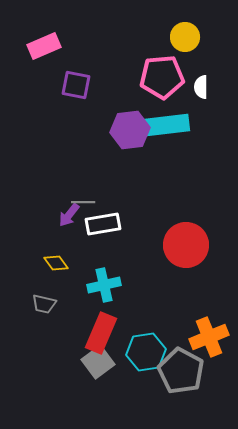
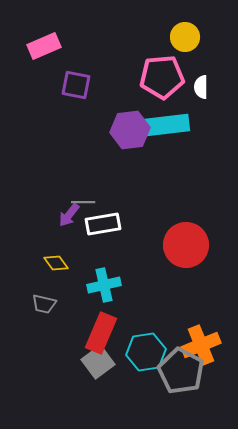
orange cross: moved 8 px left, 8 px down
